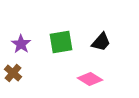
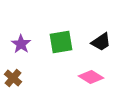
black trapezoid: rotated 15 degrees clockwise
brown cross: moved 5 px down
pink diamond: moved 1 px right, 2 px up
